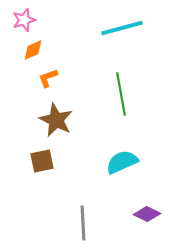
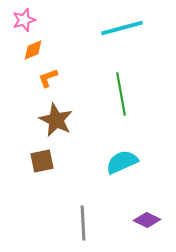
purple diamond: moved 6 px down
